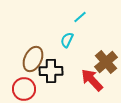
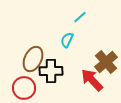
red circle: moved 1 px up
